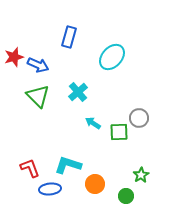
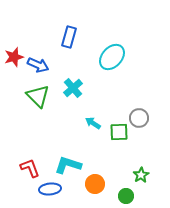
cyan cross: moved 5 px left, 4 px up
